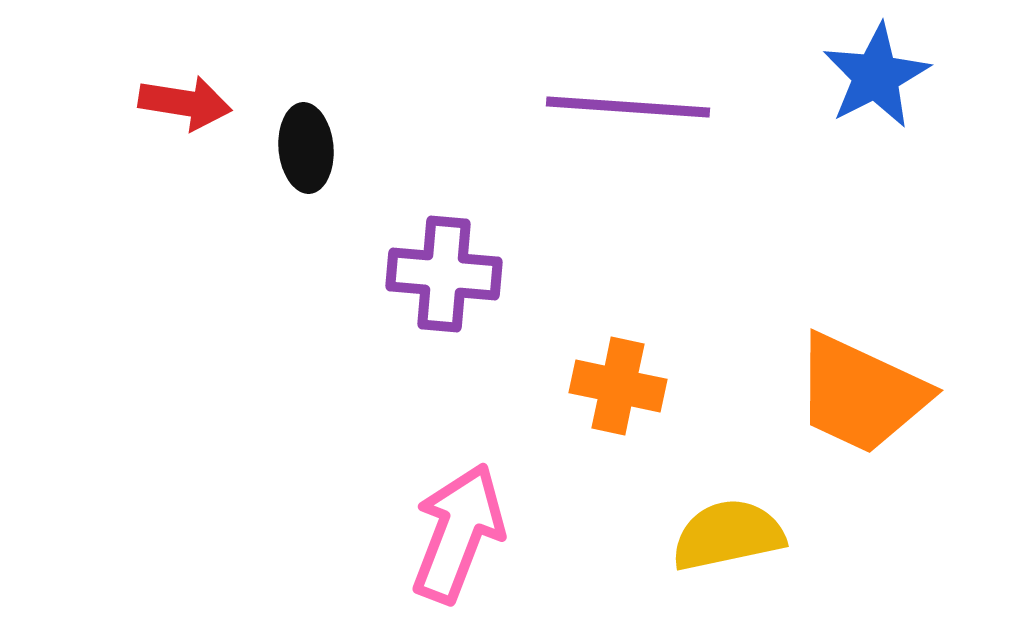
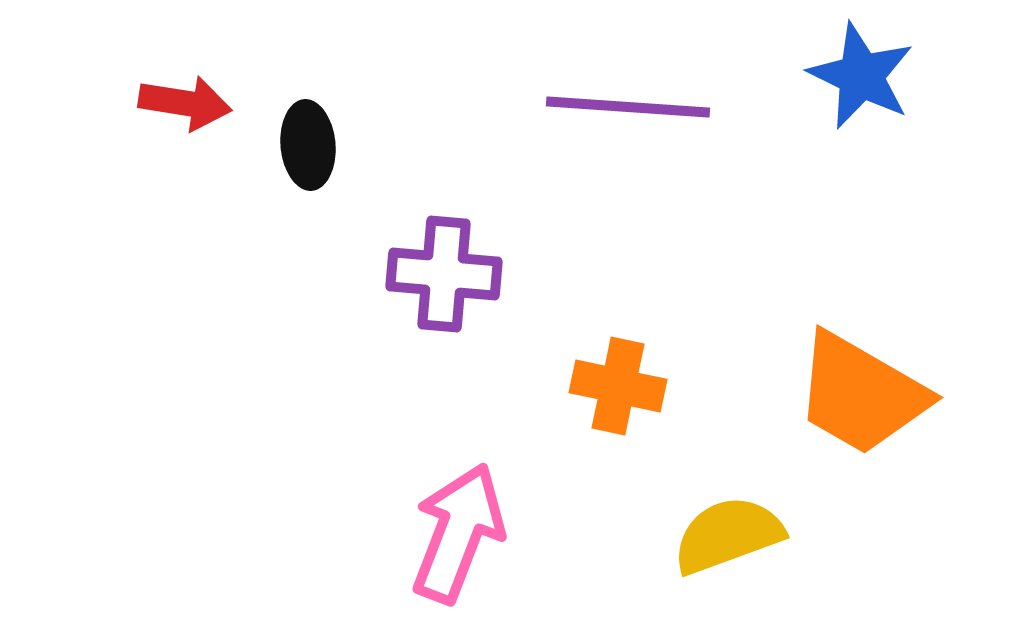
blue star: moved 15 px left; rotated 19 degrees counterclockwise
black ellipse: moved 2 px right, 3 px up
orange trapezoid: rotated 5 degrees clockwise
yellow semicircle: rotated 8 degrees counterclockwise
